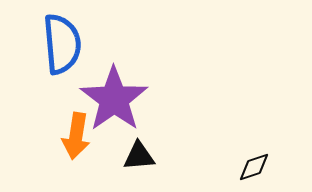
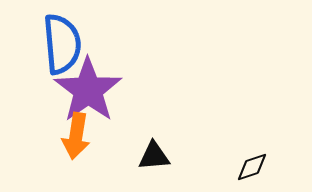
purple star: moved 26 px left, 9 px up
black triangle: moved 15 px right
black diamond: moved 2 px left
